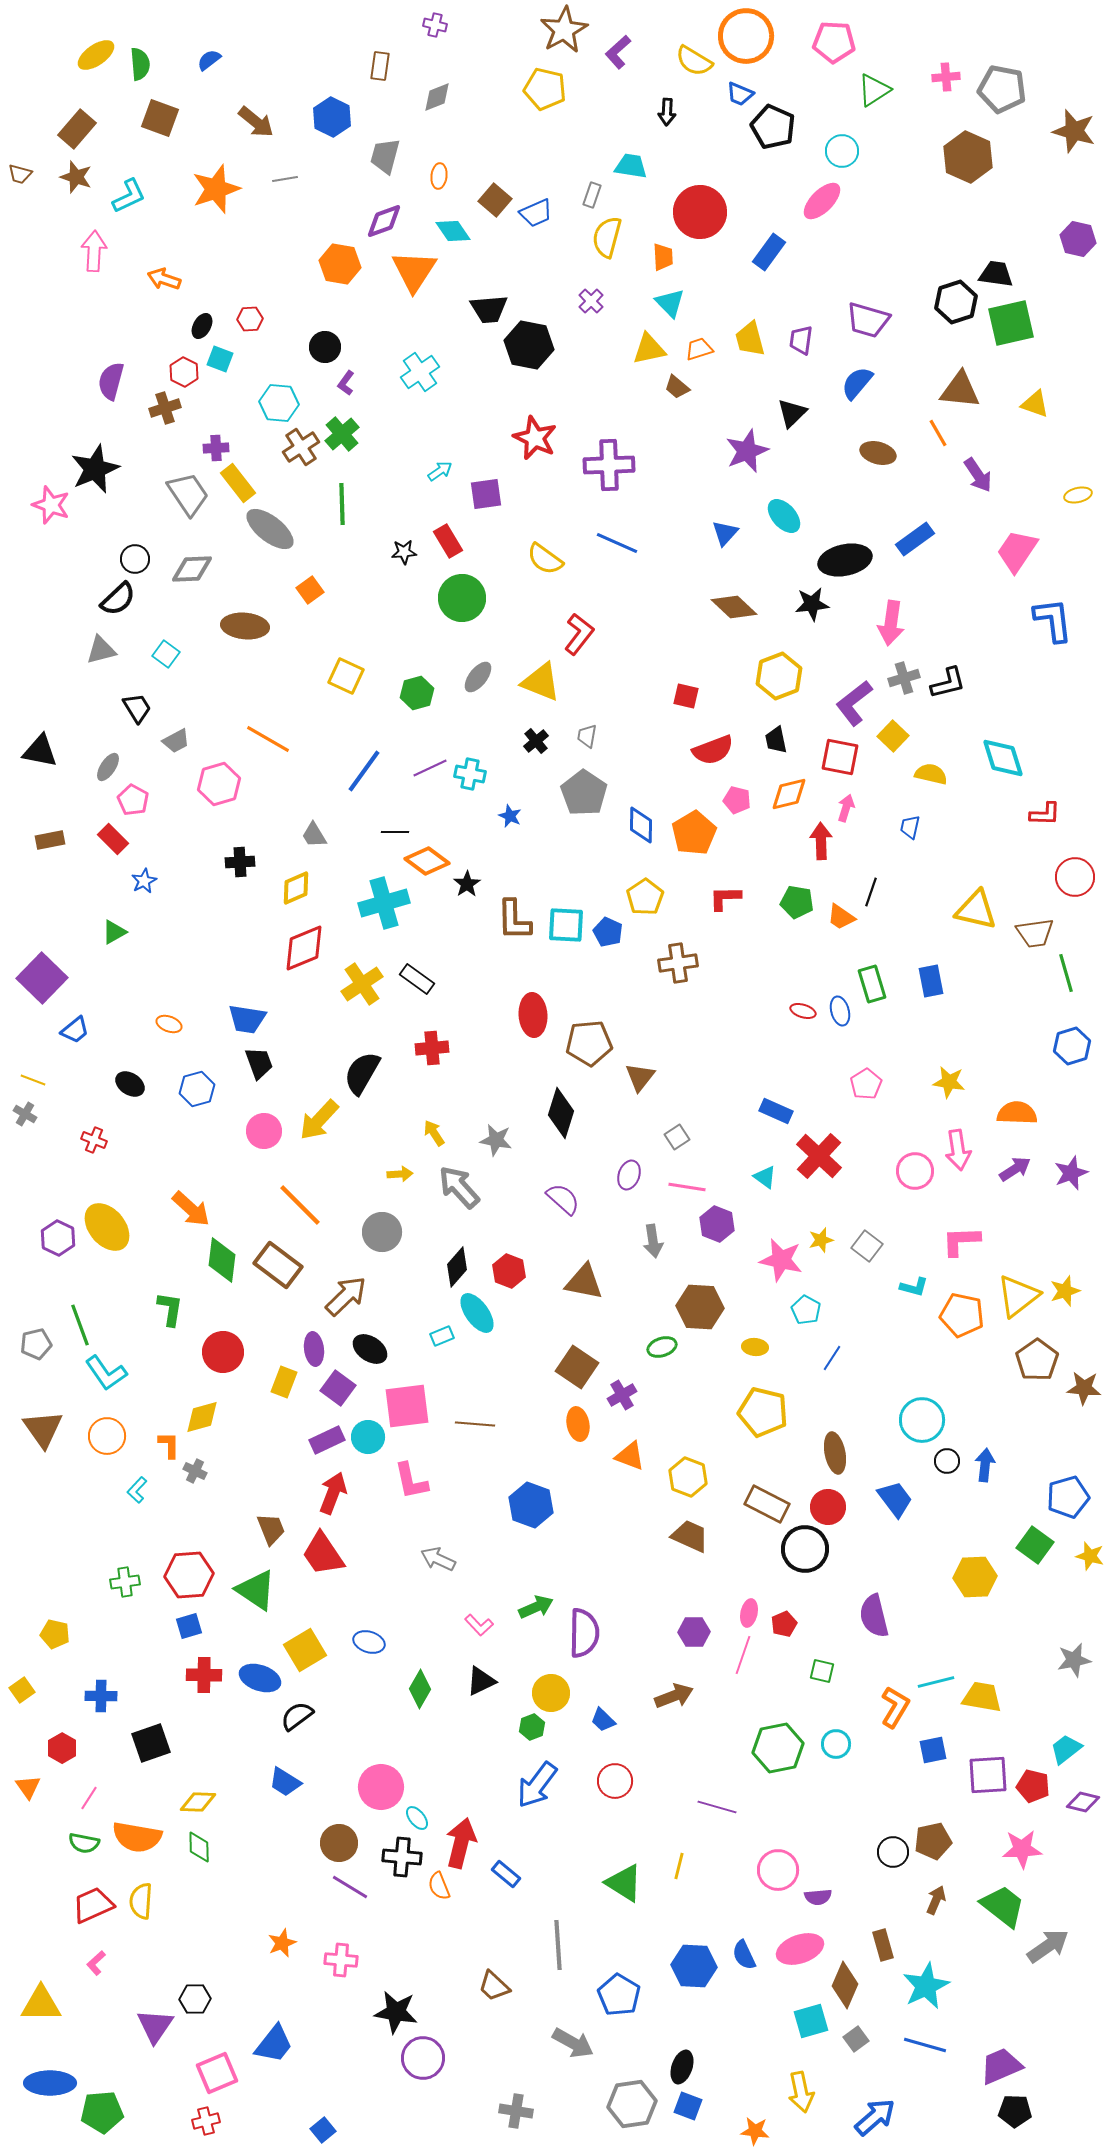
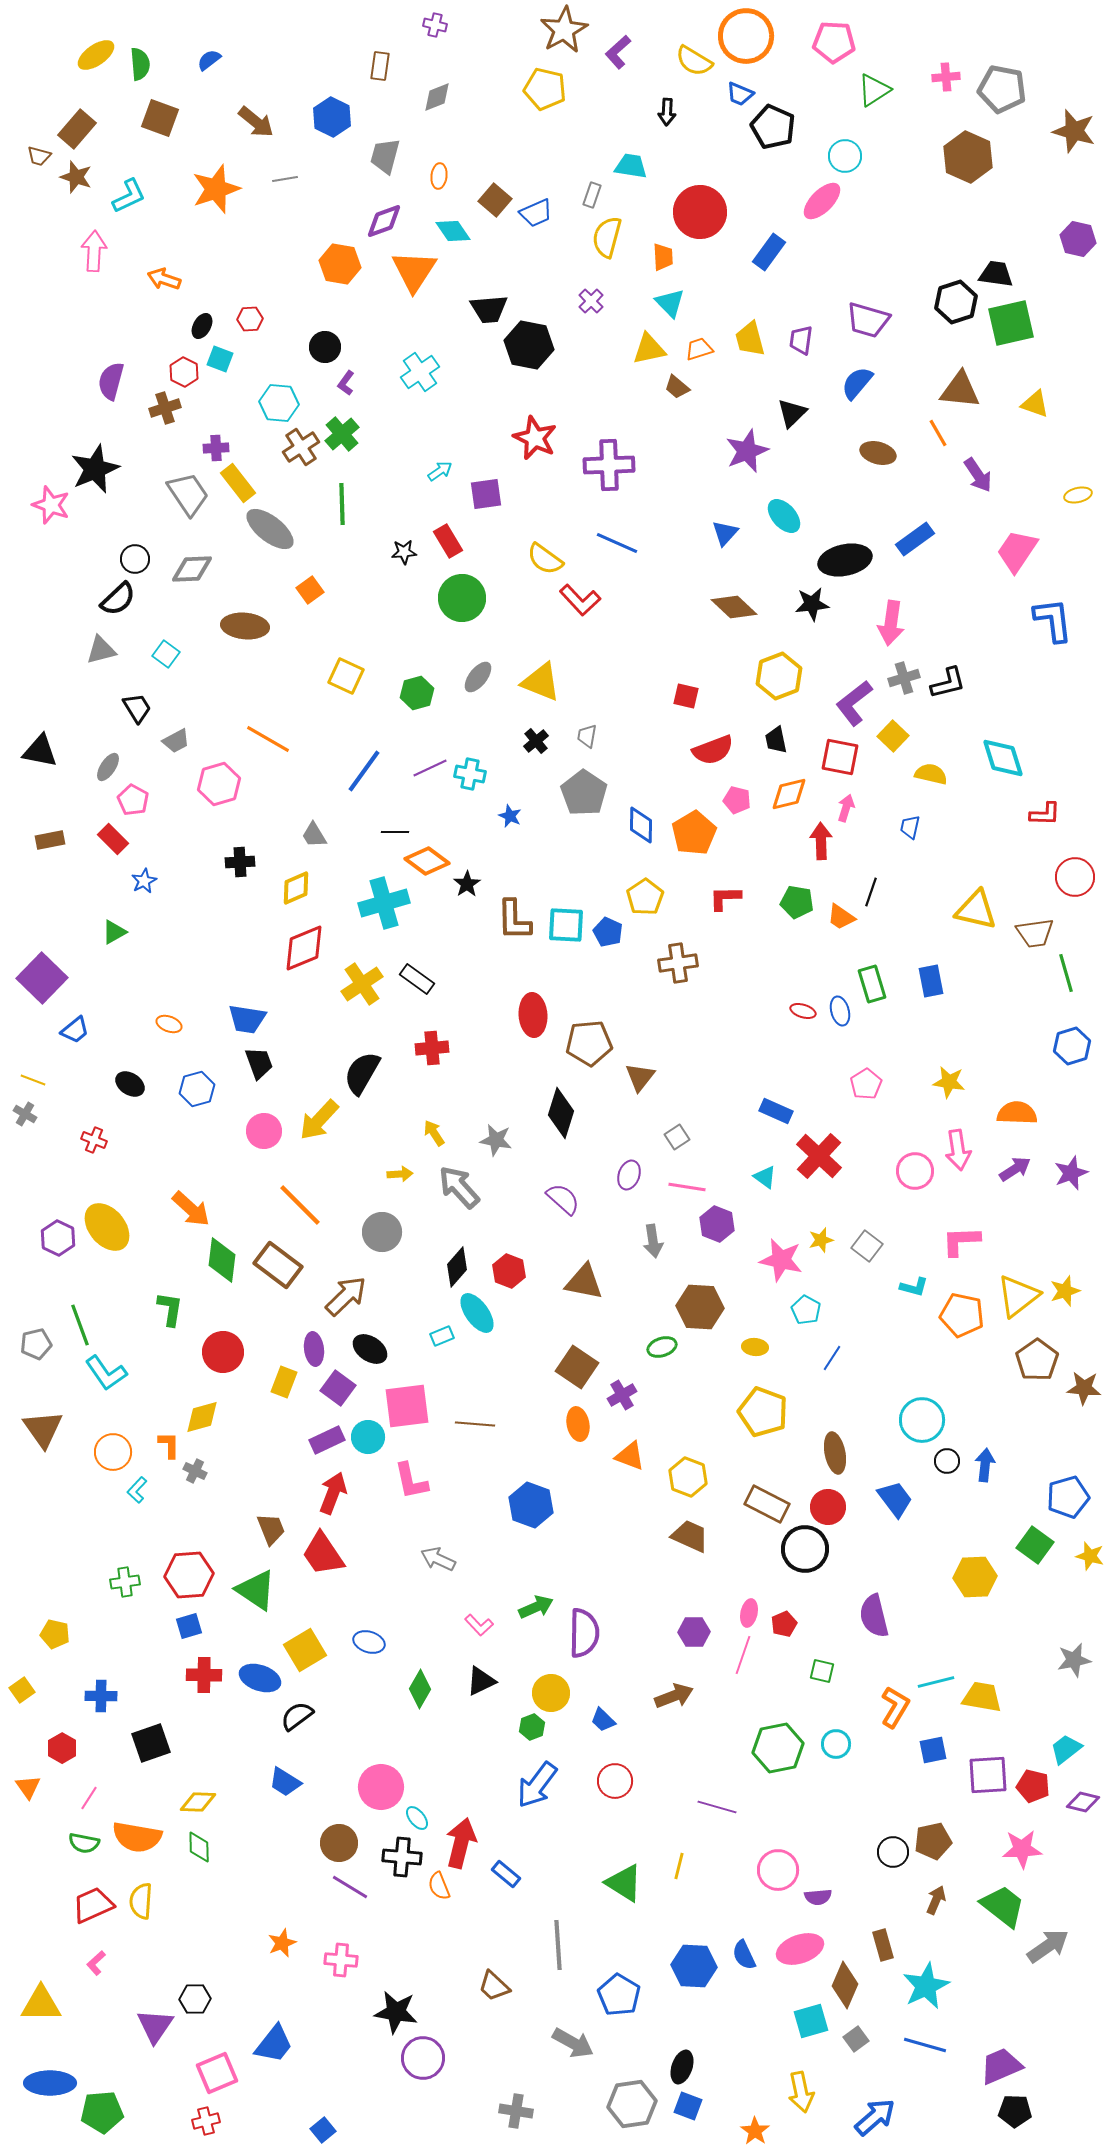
cyan circle at (842, 151): moved 3 px right, 5 px down
brown trapezoid at (20, 174): moved 19 px right, 18 px up
red L-shape at (579, 634): moved 1 px right, 34 px up; rotated 99 degrees clockwise
yellow pentagon at (763, 1412): rotated 6 degrees clockwise
orange circle at (107, 1436): moved 6 px right, 16 px down
orange star at (755, 2131): rotated 28 degrees clockwise
